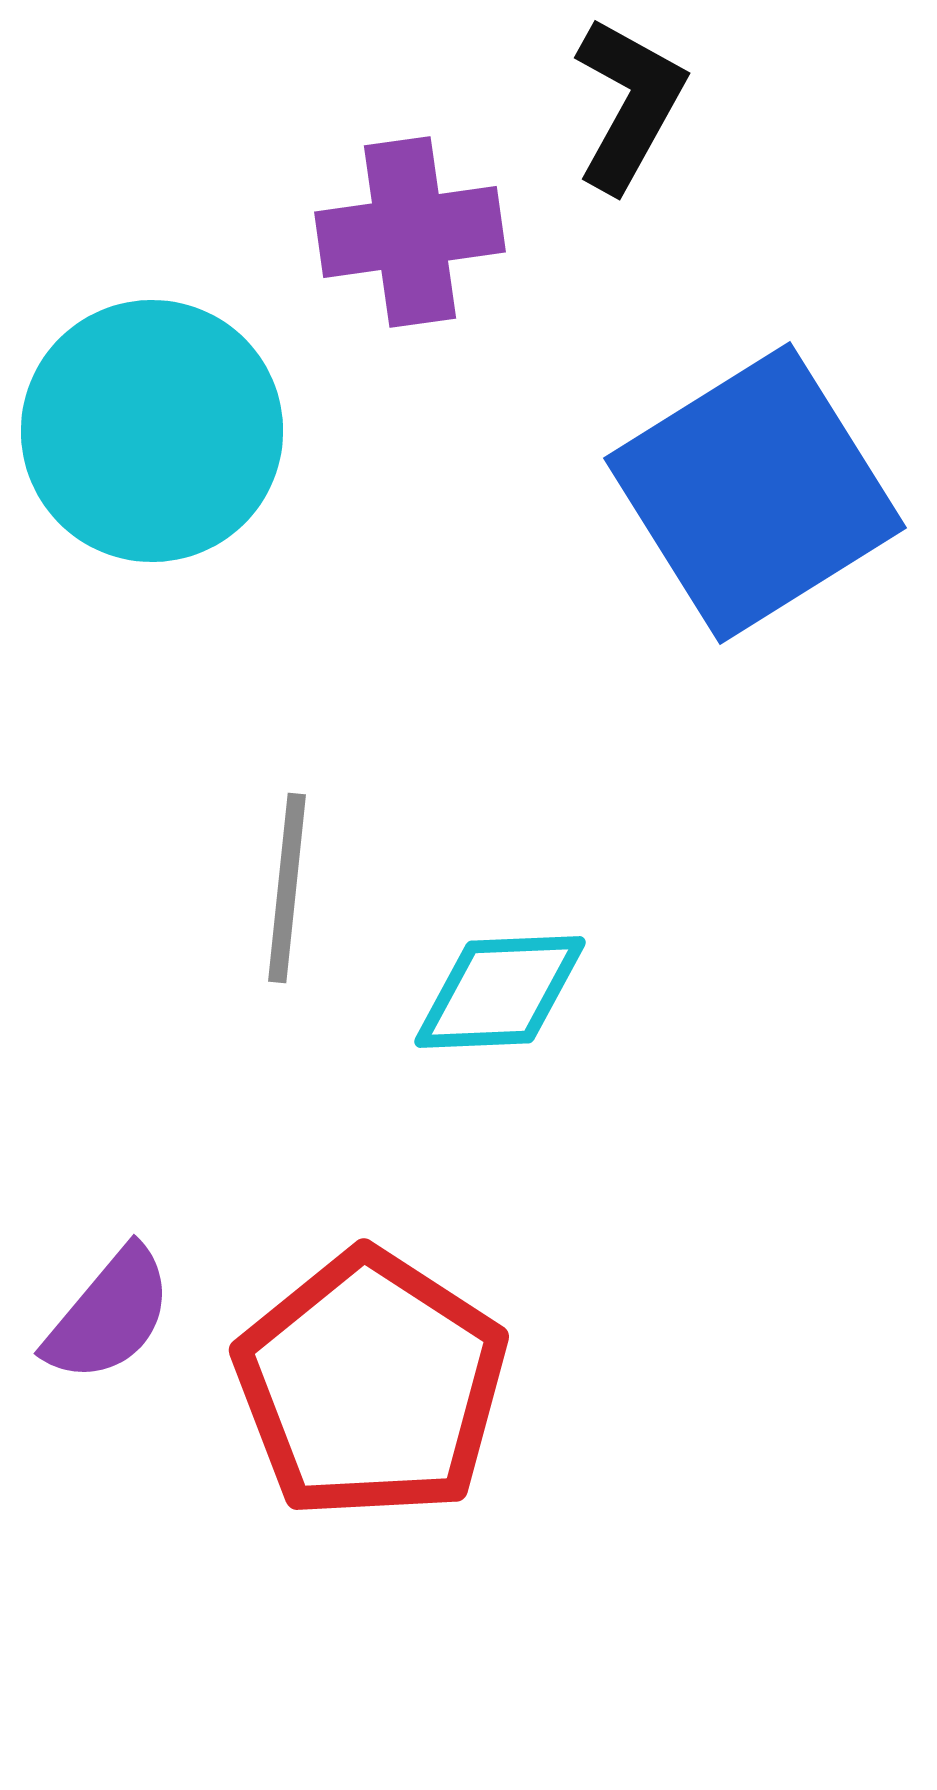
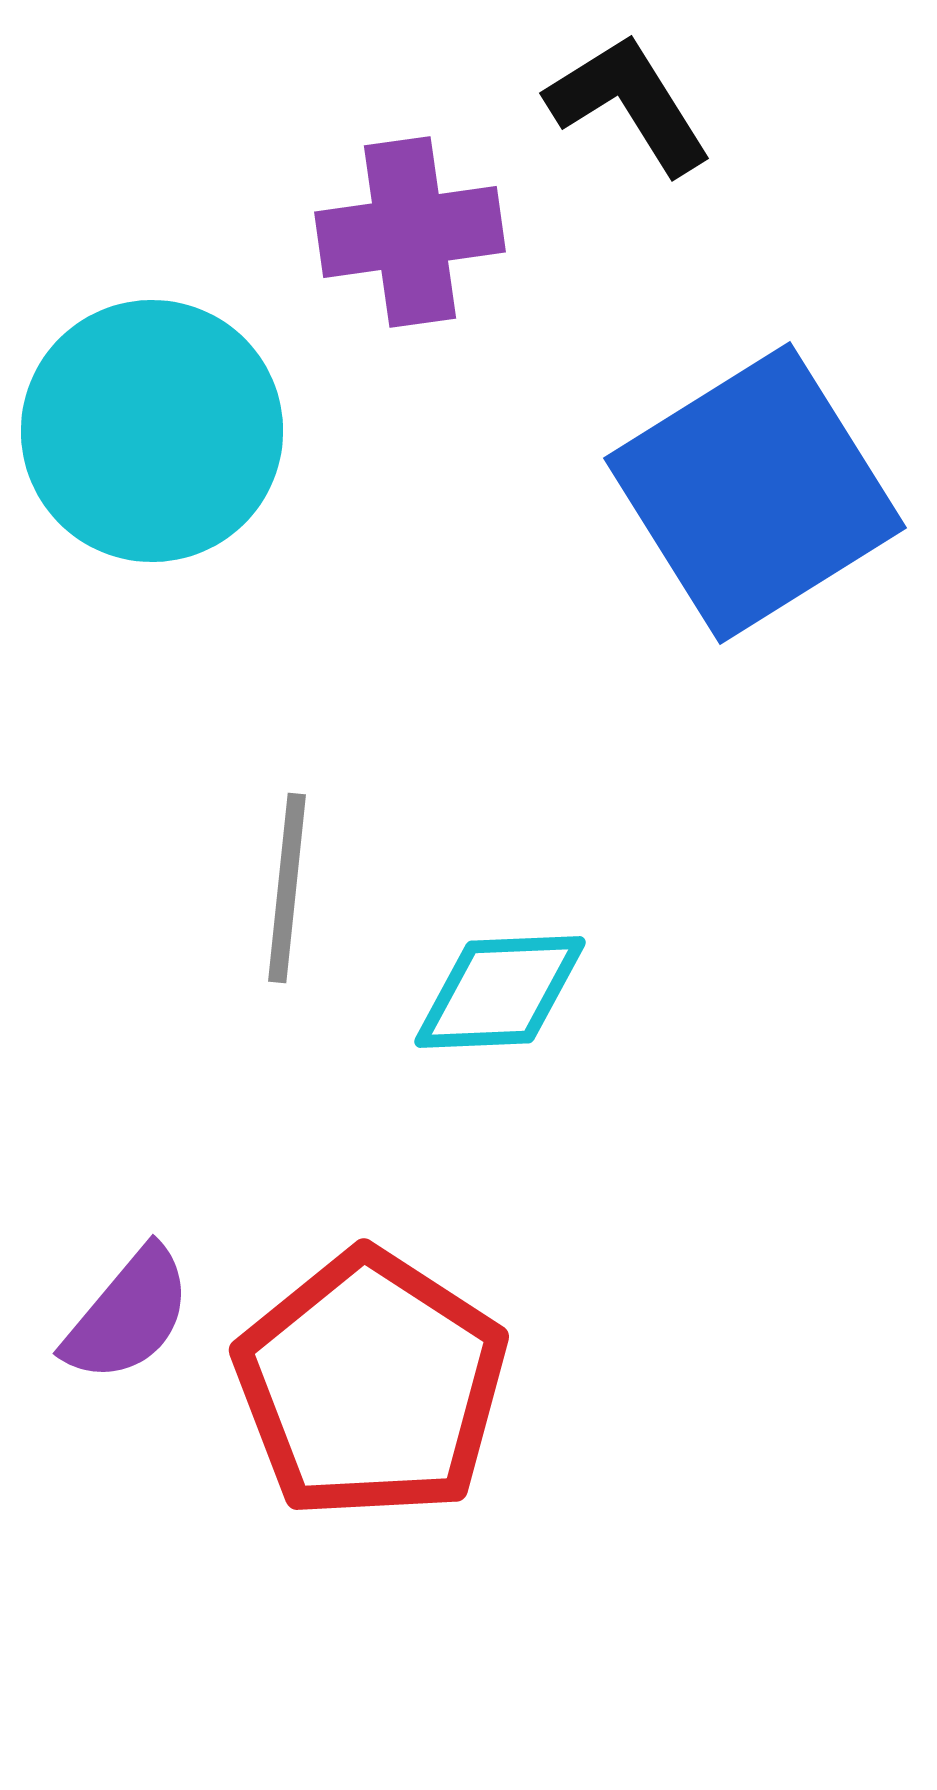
black L-shape: rotated 61 degrees counterclockwise
purple semicircle: moved 19 px right
